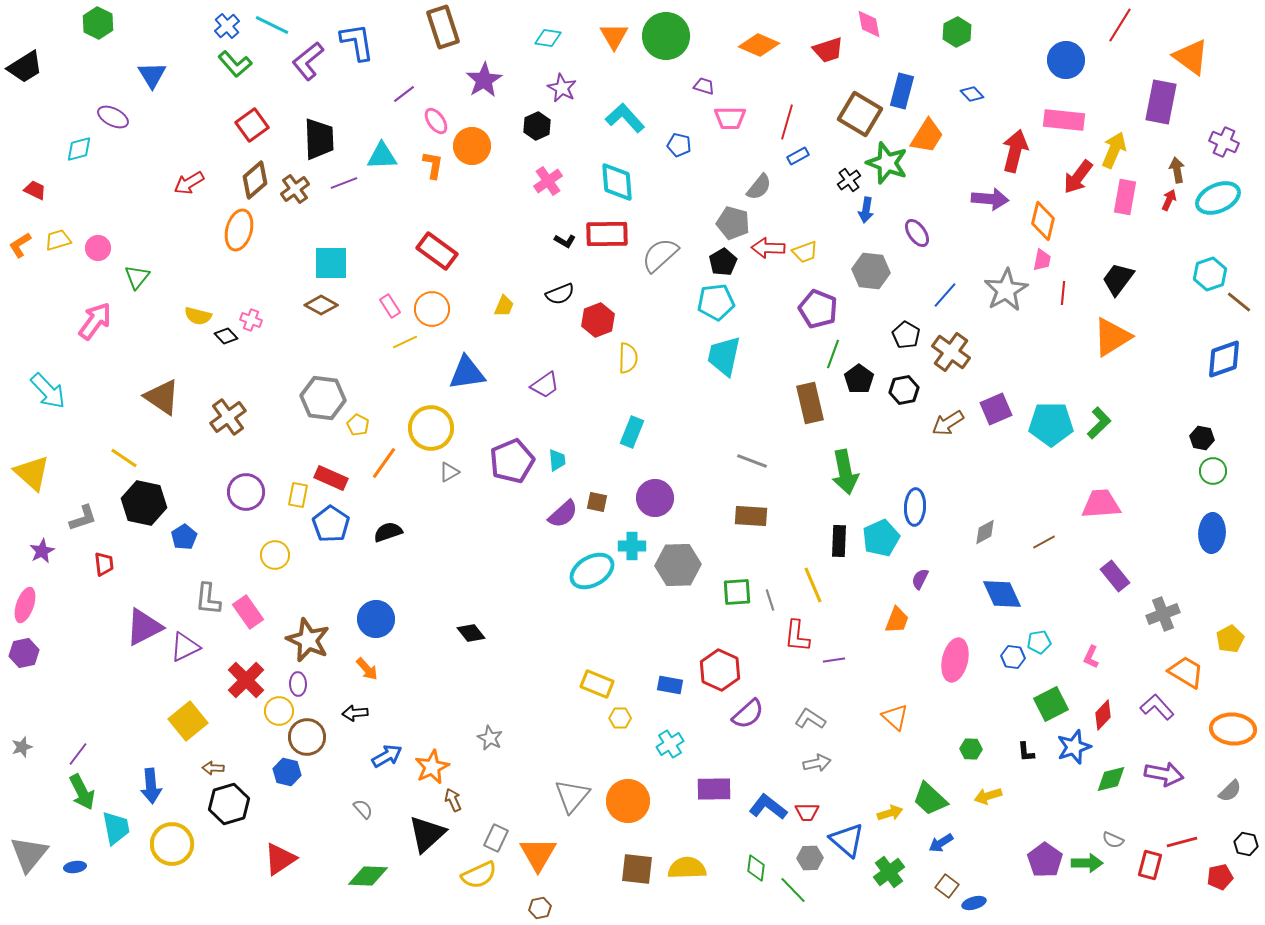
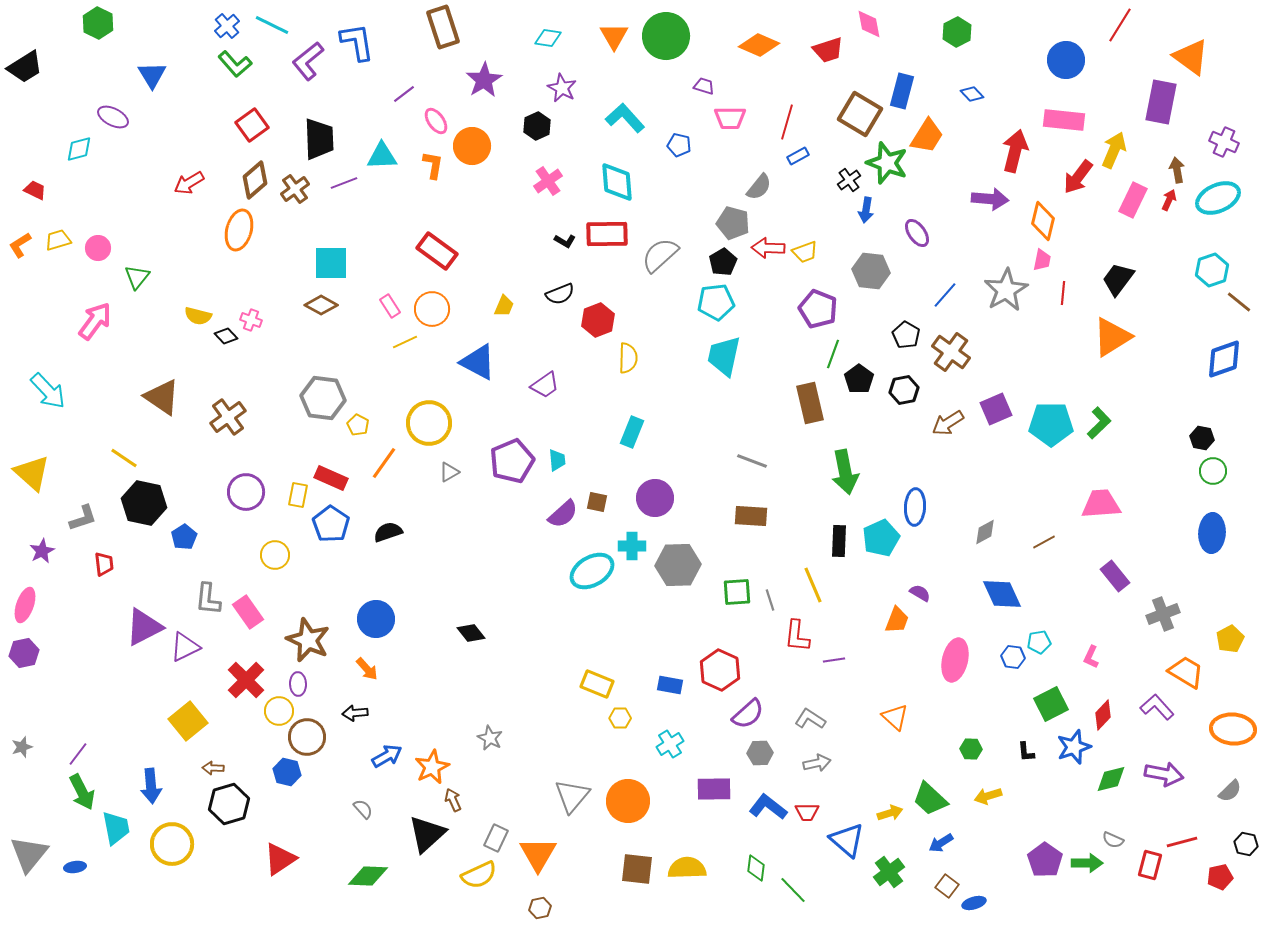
pink rectangle at (1125, 197): moved 8 px right, 3 px down; rotated 16 degrees clockwise
cyan hexagon at (1210, 274): moved 2 px right, 4 px up
blue triangle at (467, 373): moved 11 px right, 11 px up; rotated 36 degrees clockwise
yellow circle at (431, 428): moved 2 px left, 5 px up
purple semicircle at (920, 579): moved 14 px down; rotated 95 degrees clockwise
gray hexagon at (810, 858): moved 50 px left, 105 px up
